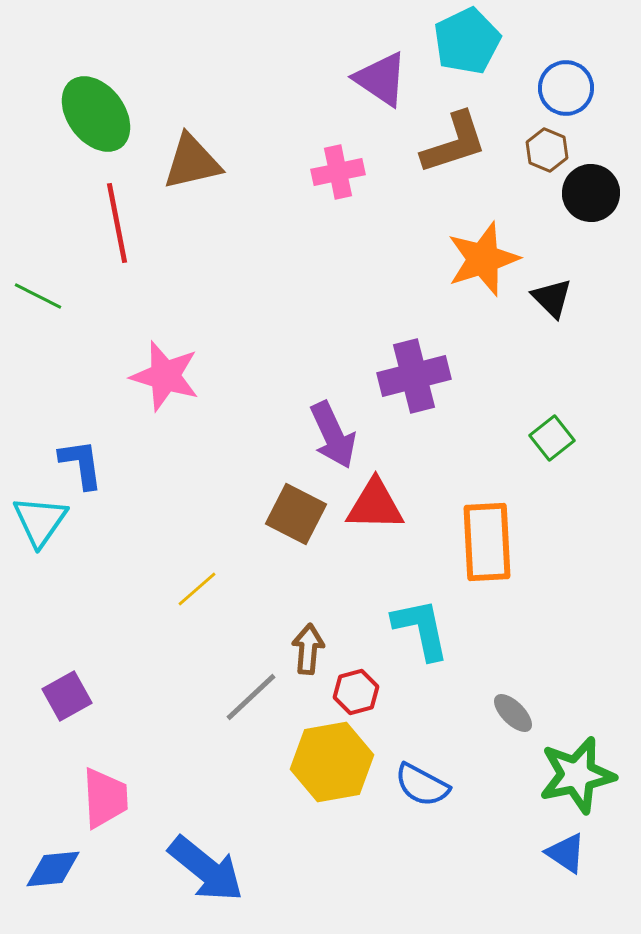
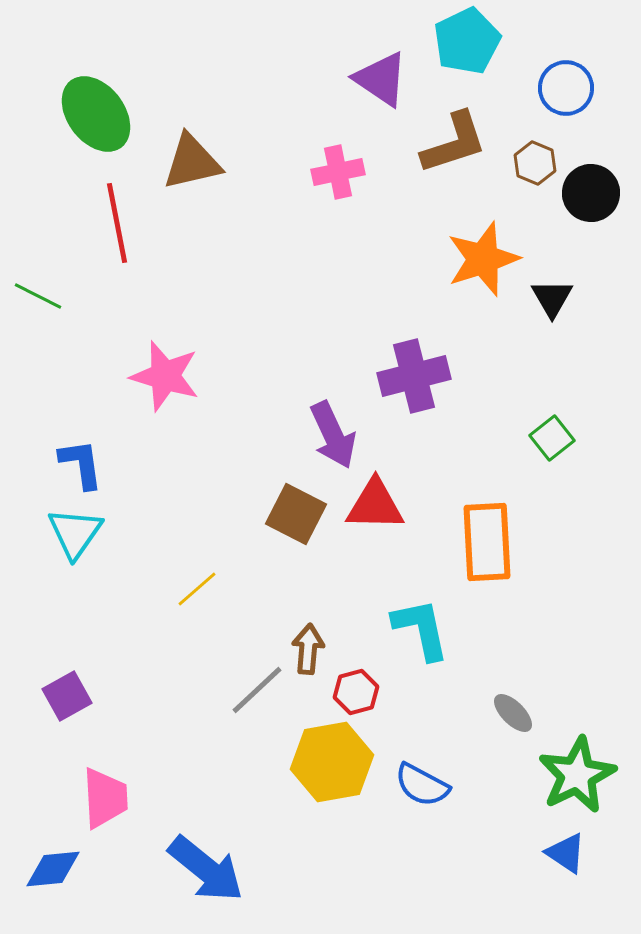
brown hexagon: moved 12 px left, 13 px down
black triangle: rotated 15 degrees clockwise
cyan triangle: moved 35 px right, 12 px down
gray line: moved 6 px right, 7 px up
green star: rotated 14 degrees counterclockwise
